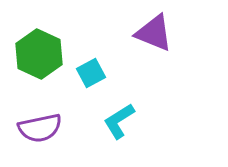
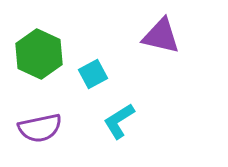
purple triangle: moved 7 px right, 3 px down; rotated 9 degrees counterclockwise
cyan square: moved 2 px right, 1 px down
